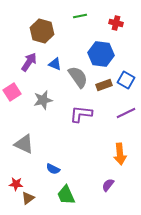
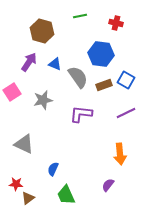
blue semicircle: rotated 88 degrees clockwise
